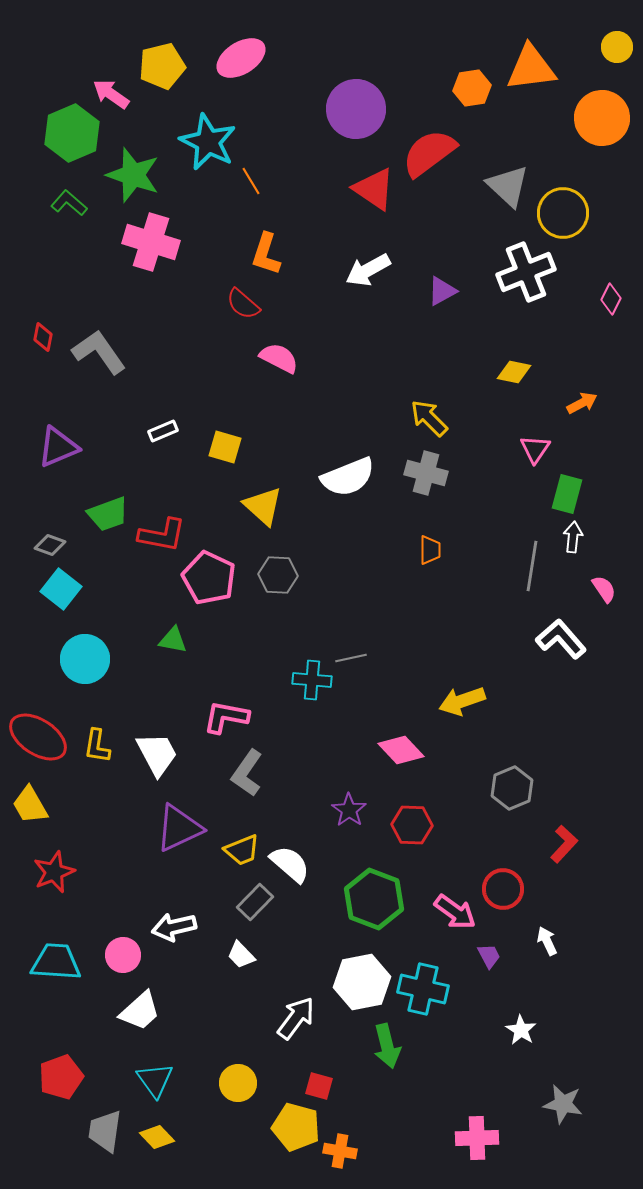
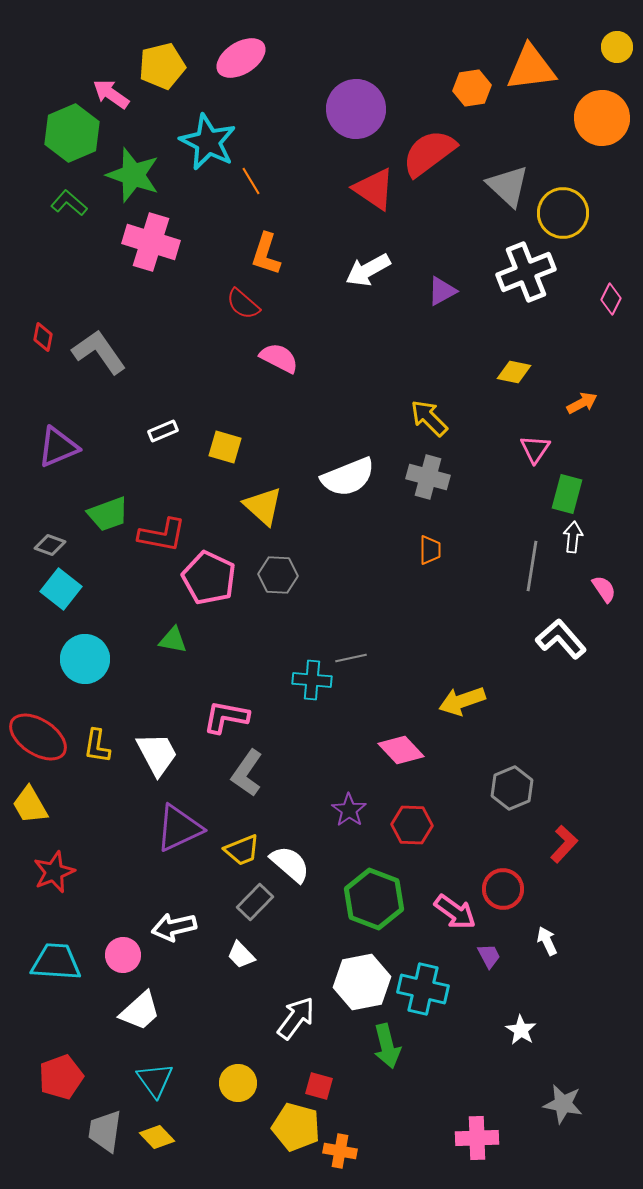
gray cross at (426, 473): moved 2 px right, 4 px down
